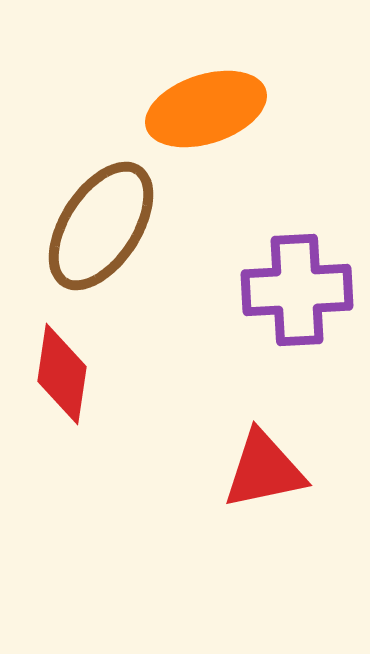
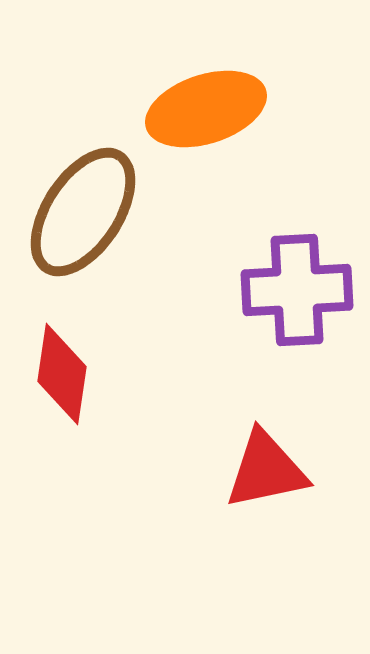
brown ellipse: moved 18 px left, 14 px up
red triangle: moved 2 px right
